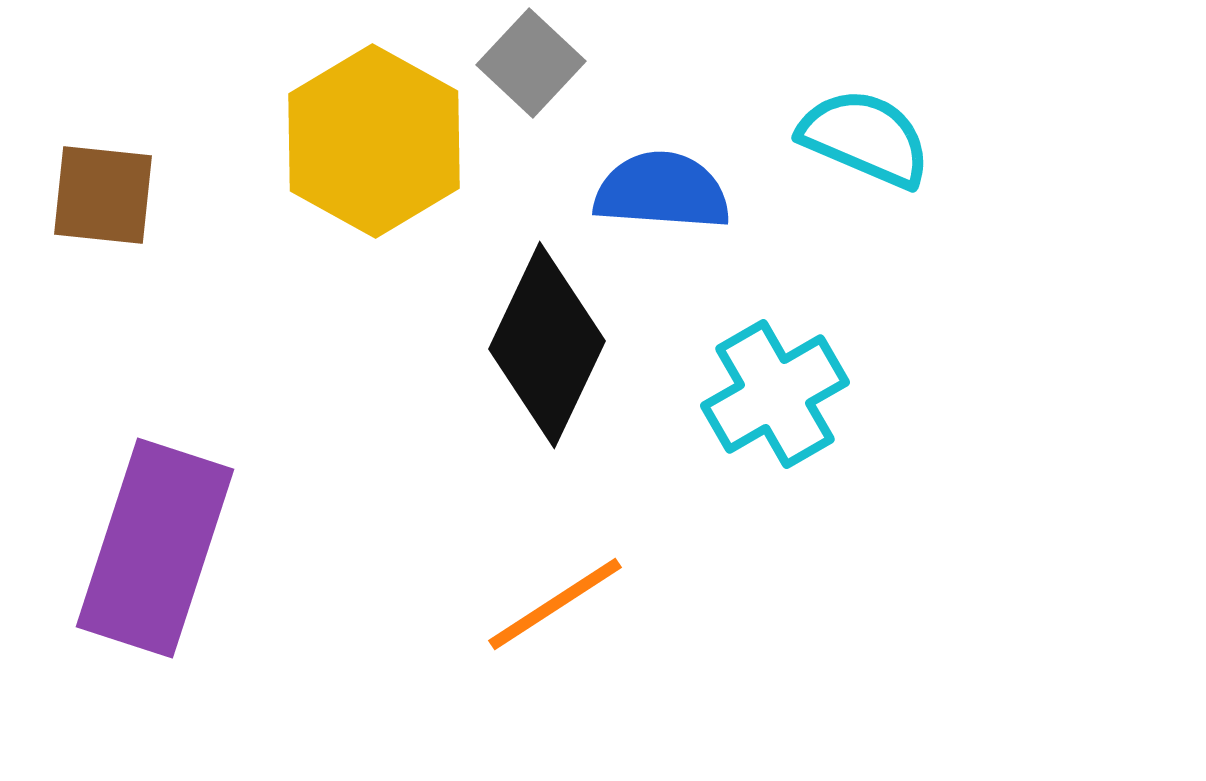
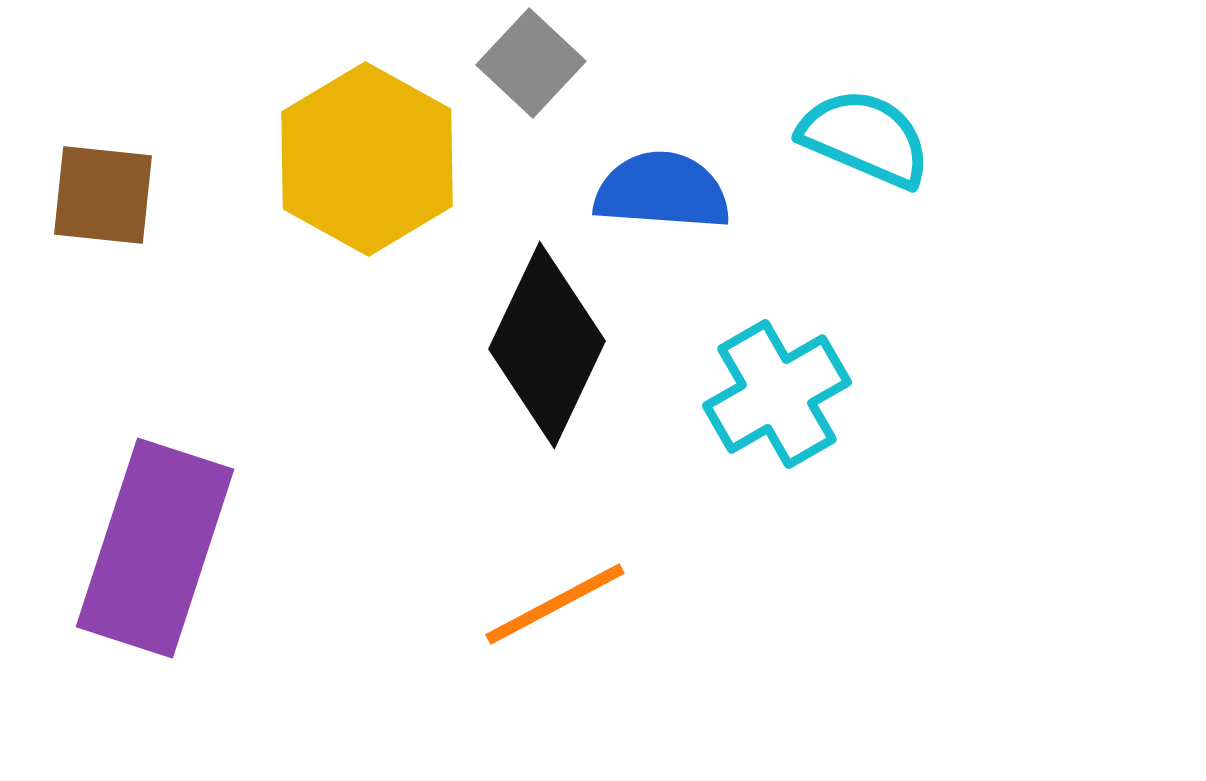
yellow hexagon: moved 7 px left, 18 px down
cyan cross: moved 2 px right
orange line: rotated 5 degrees clockwise
